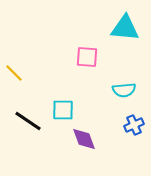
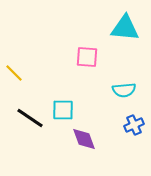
black line: moved 2 px right, 3 px up
